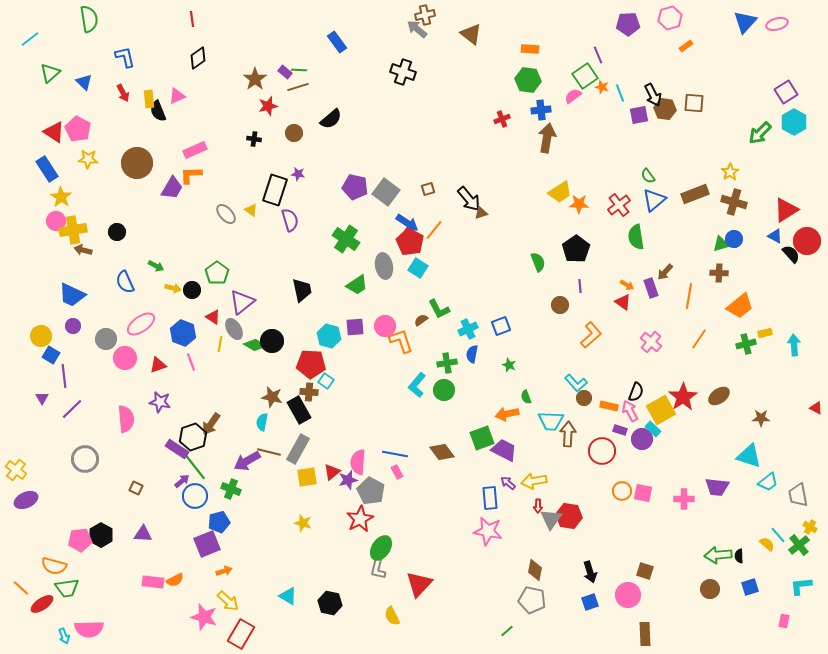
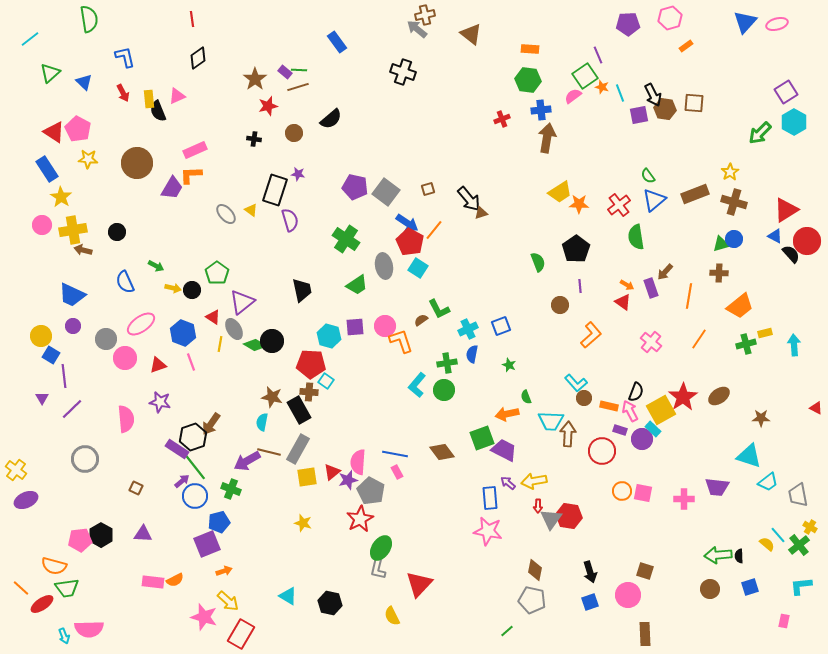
pink circle at (56, 221): moved 14 px left, 4 px down
